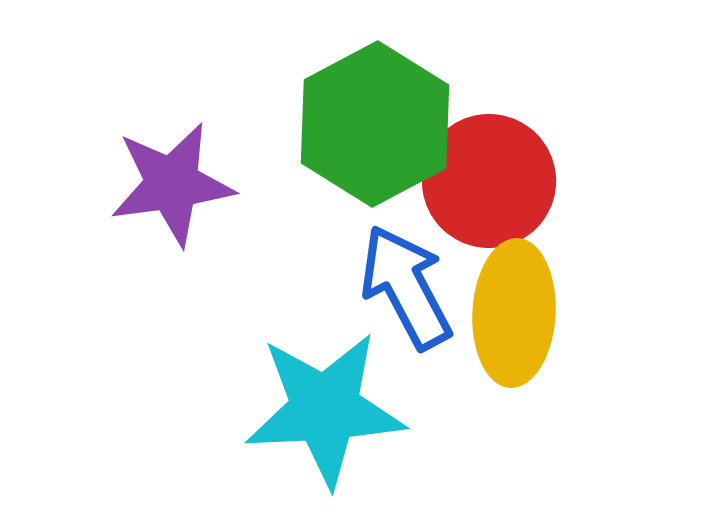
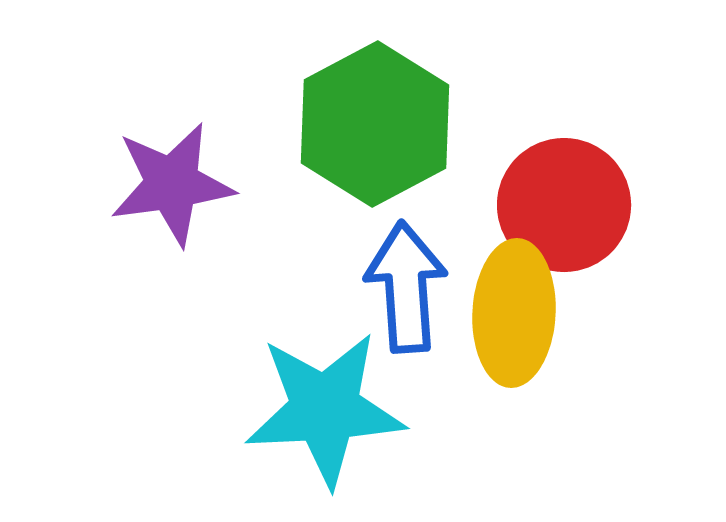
red circle: moved 75 px right, 24 px down
blue arrow: rotated 24 degrees clockwise
